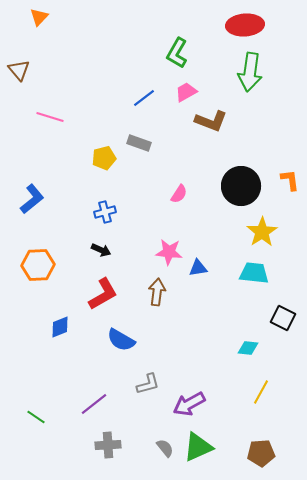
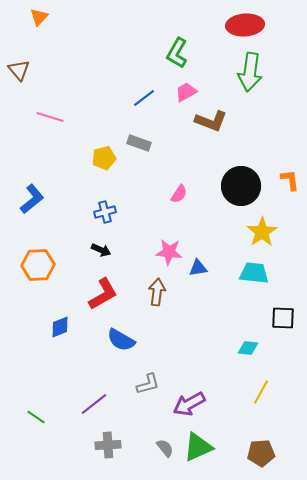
black square: rotated 25 degrees counterclockwise
